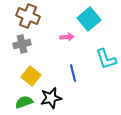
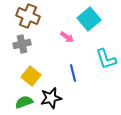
pink arrow: rotated 40 degrees clockwise
